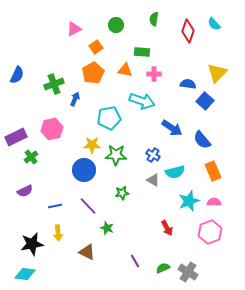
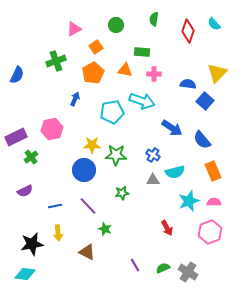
green cross at (54, 84): moved 2 px right, 23 px up
cyan pentagon at (109, 118): moved 3 px right, 6 px up
gray triangle at (153, 180): rotated 32 degrees counterclockwise
green star at (107, 228): moved 2 px left, 1 px down
purple line at (135, 261): moved 4 px down
